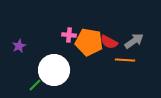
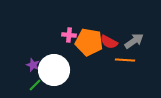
purple star: moved 14 px right, 19 px down; rotated 24 degrees counterclockwise
